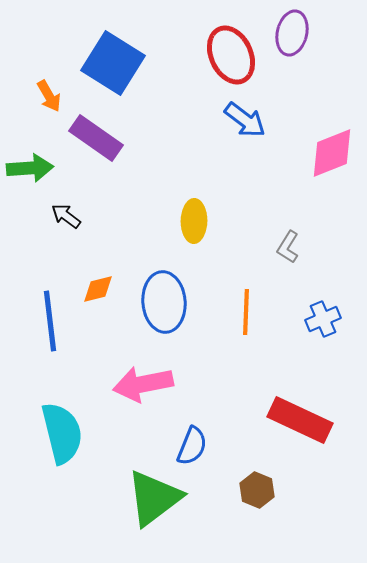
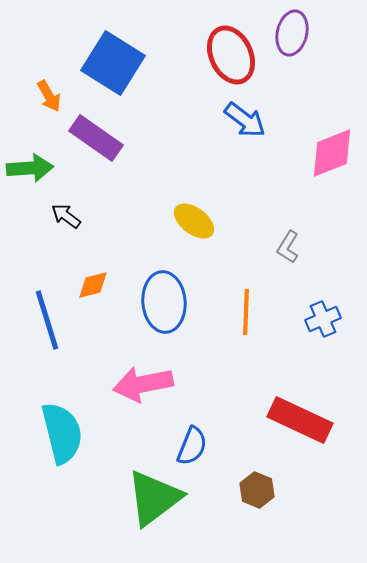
yellow ellipse: rotated 54 degrees counterclockwise
orange diamond: moved 5 px left, 4 px up
blue line: moved 3 px left, 1 px up; rotated 10 degrees counterclockwise
